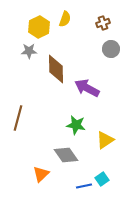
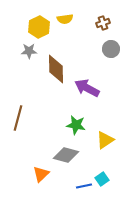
yellow semicircle: rotated 63 degrees clockwise
gray diamond: rotated 40 degrees counterclockwise
